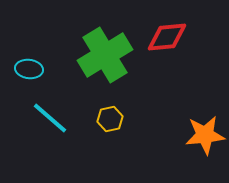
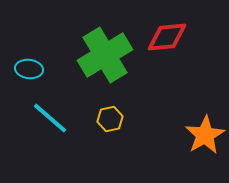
orange star: rotated 24 degrees counterclockwise
